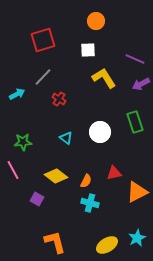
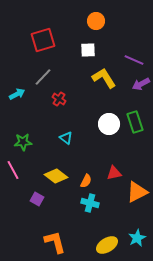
purple line: moved 1 px left, 1 px down
white circle: moved 9 px right, 8 px up
